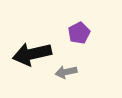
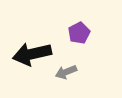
gray arrow: rotated 10 degrees counterclockwise
